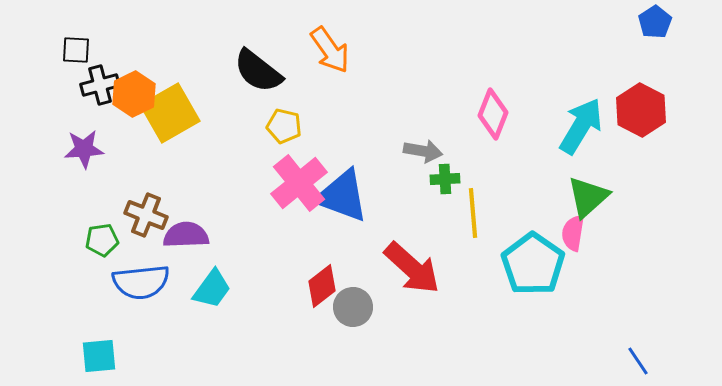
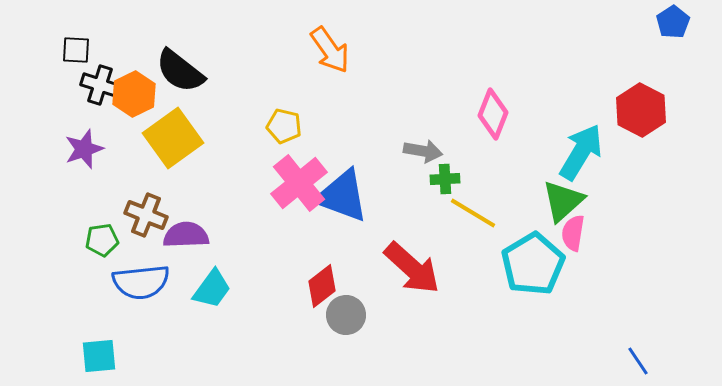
blue pentagon: moved 18 px right
black semicircle: moved 78 px left
black cross: rotated 33 degrees clockwise
yellow square: moved 3 px right, 25 px down; rotated 6 degrees counterclockwise
cyan arrow: moved 26 px down
purple star: rotated 15 degrees counterclockwise
green triangle: moved 25 px left, 4 px down
yellow line: rotated 54 degrees counterclockwise
cyan pentagon: rotated 6 degrees clockwise
gray circle: moved 7 px left, 8 px down
